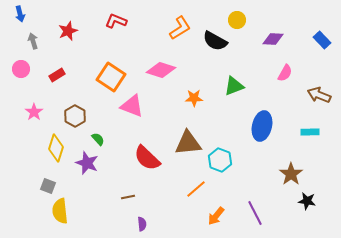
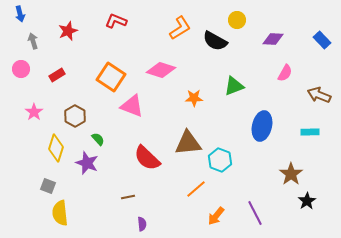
black star: rotated 30 degrees clockwise
yellow semicircle: moved 2 px down
